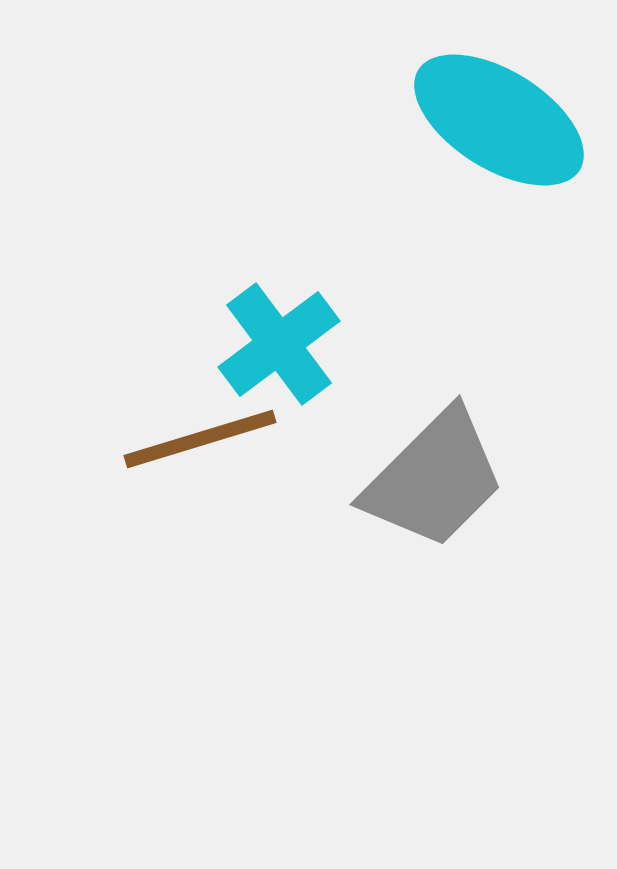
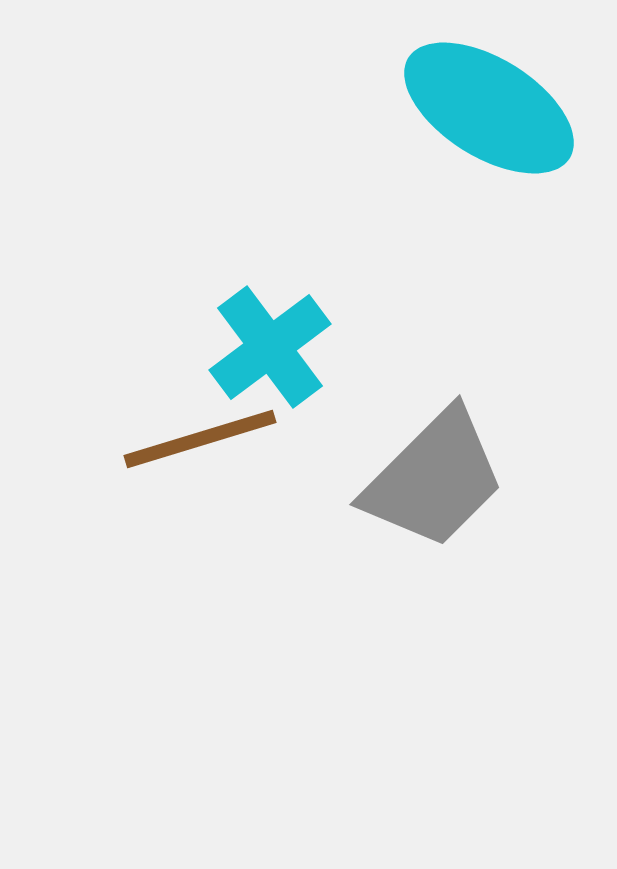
cyan ellipse: moved 10 px left, 12 px up
cyan cross: moved 9 px left, 3 px down
